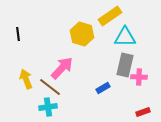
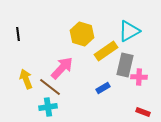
yellow rectangle: moved 4 px left, 35 px down
cyan triangle: moved 4 px right, 6 px up; rotated 30 degrees counterclockwise
red rectangle: rotated 40 degrees clockwise
